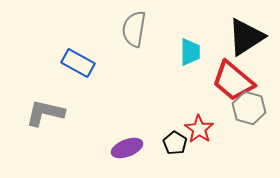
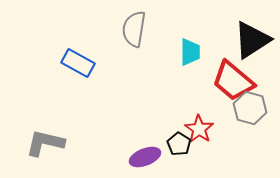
black triangle: moved 6 px right, 3 px down
gray hexagon: moved 1 px right
gray L-shape: moved 30 px down
black pentagon: moved 4 px right, 1 px down
purple ellipse: moved 18 px right, 9 px down
